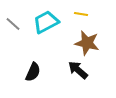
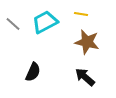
cyan trapezoid: moved 1 px left
brown star: moved 1 px up
black arrow: moved 7 px right, 7 px down
